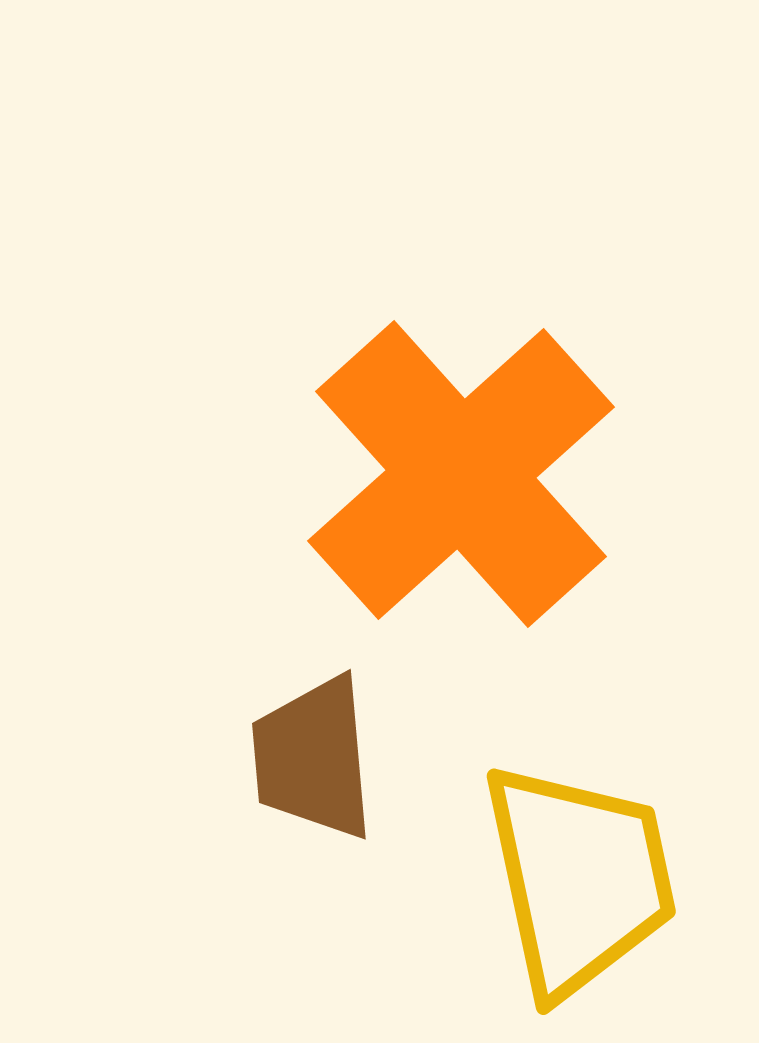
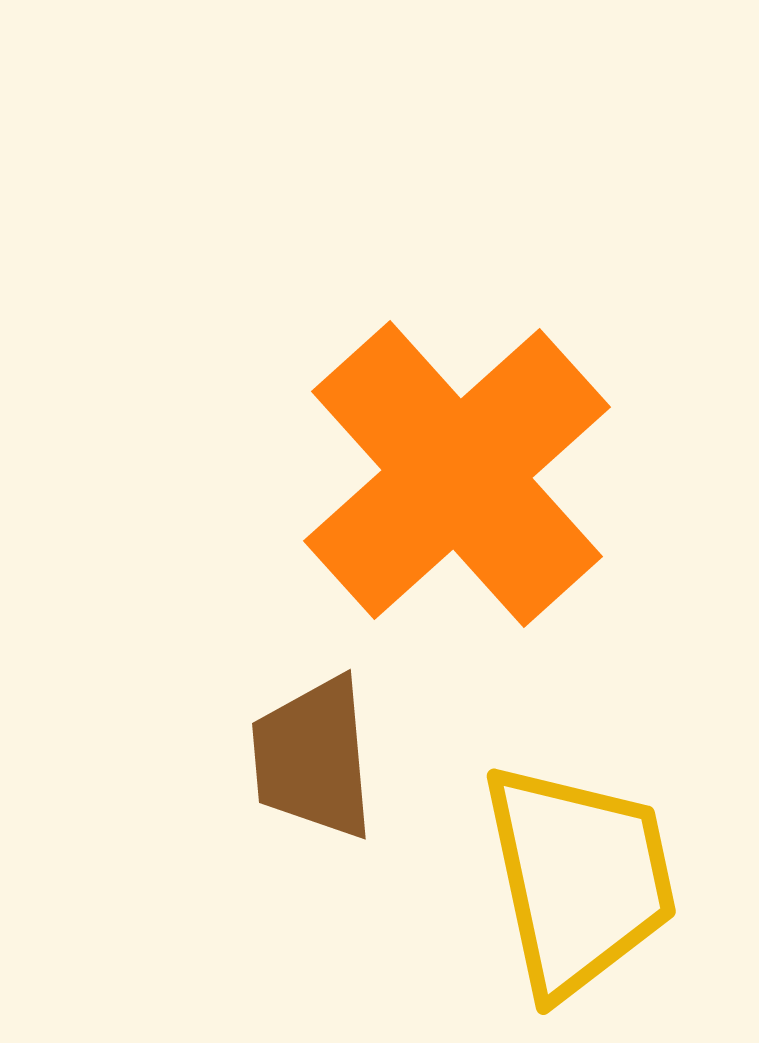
orange cross: moved 4 px left
